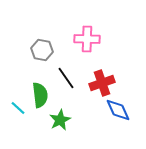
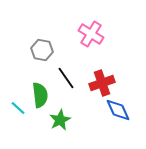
pink cross: moved 4 px right, 5 px up; rotated 30 degrees clockwise
